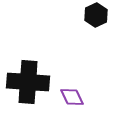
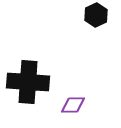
purple diamond: moved 1 px right, 8 px down; rotated 65 degrees counterclockwise
